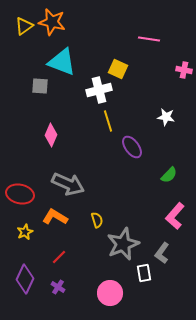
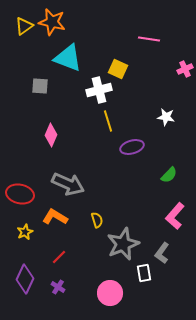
cyan triangle: moved 6 px right, 4 px up
pink cross: moved 1 px right, 1 px up; rotated 35 degrees counterclockwise
purple ellipse: rotated 70 degrees counterclockwise
